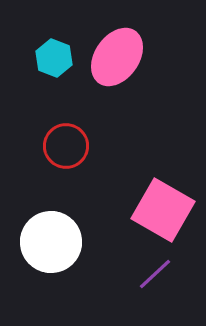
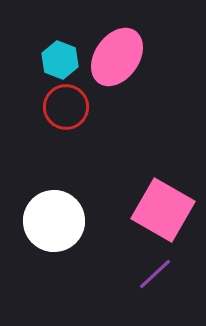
cyan hexagon: moved 6 px right, 2 px down
red circle: moved 39 px up
white circle: moved 3 px right, 21 px up
